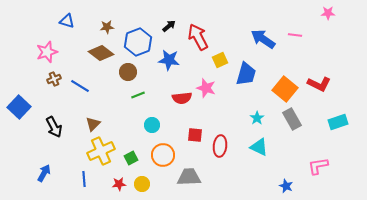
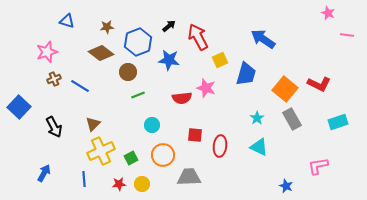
pink star at (328, 13): rotated 24 degrees clockwise
pink line at (295, 35): moved 52 px right
